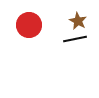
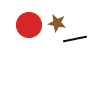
brown star: moved 21 px left, 2 px down; rotated 18 degrees counterclockwise
